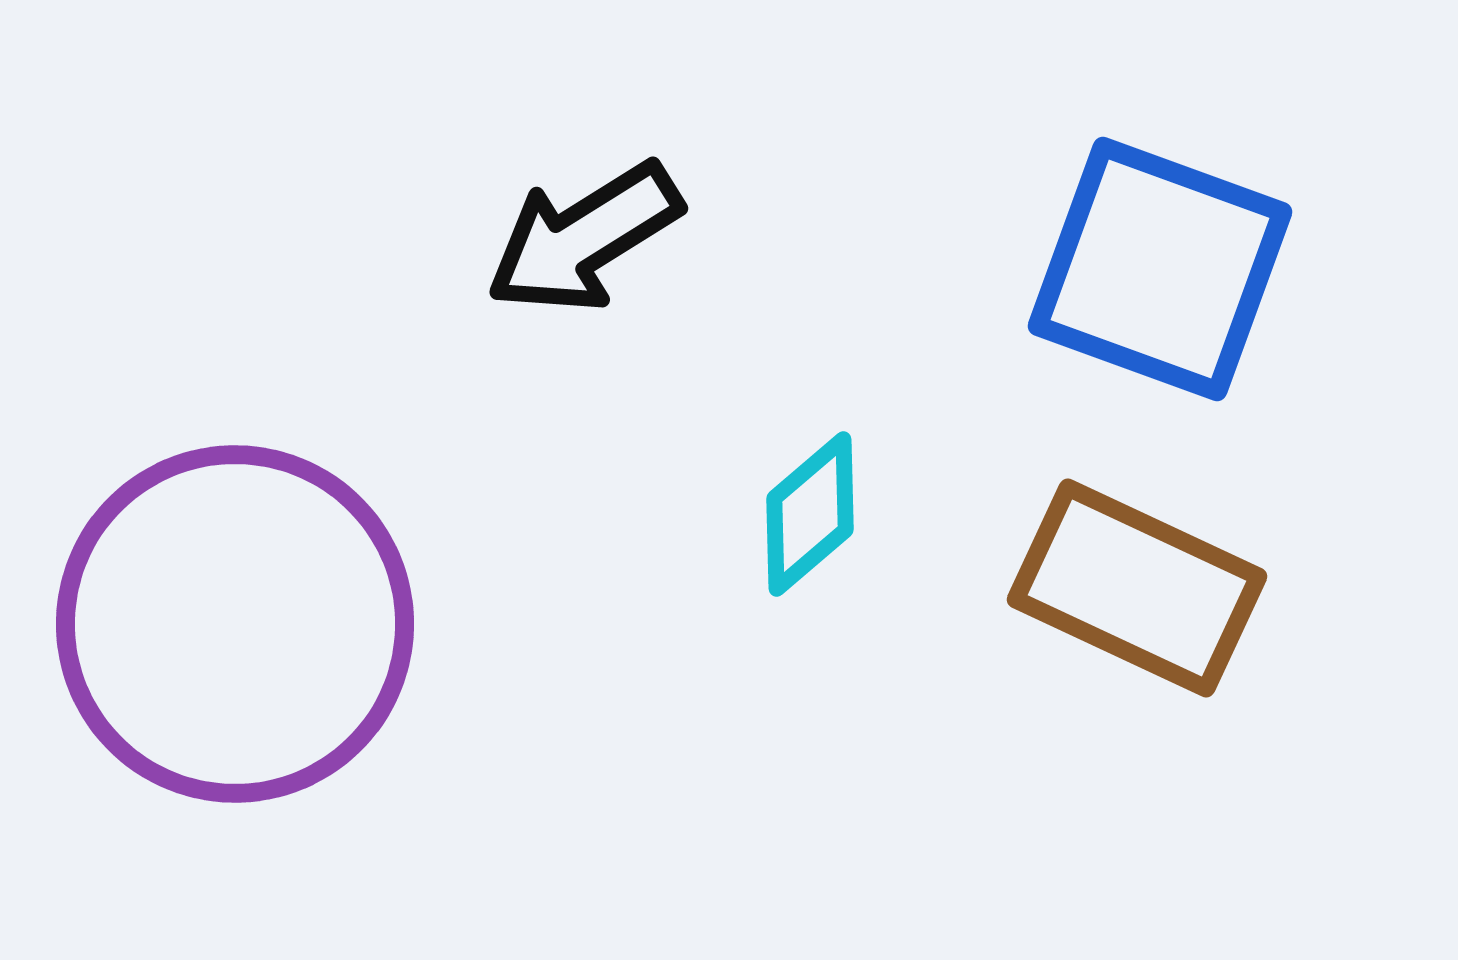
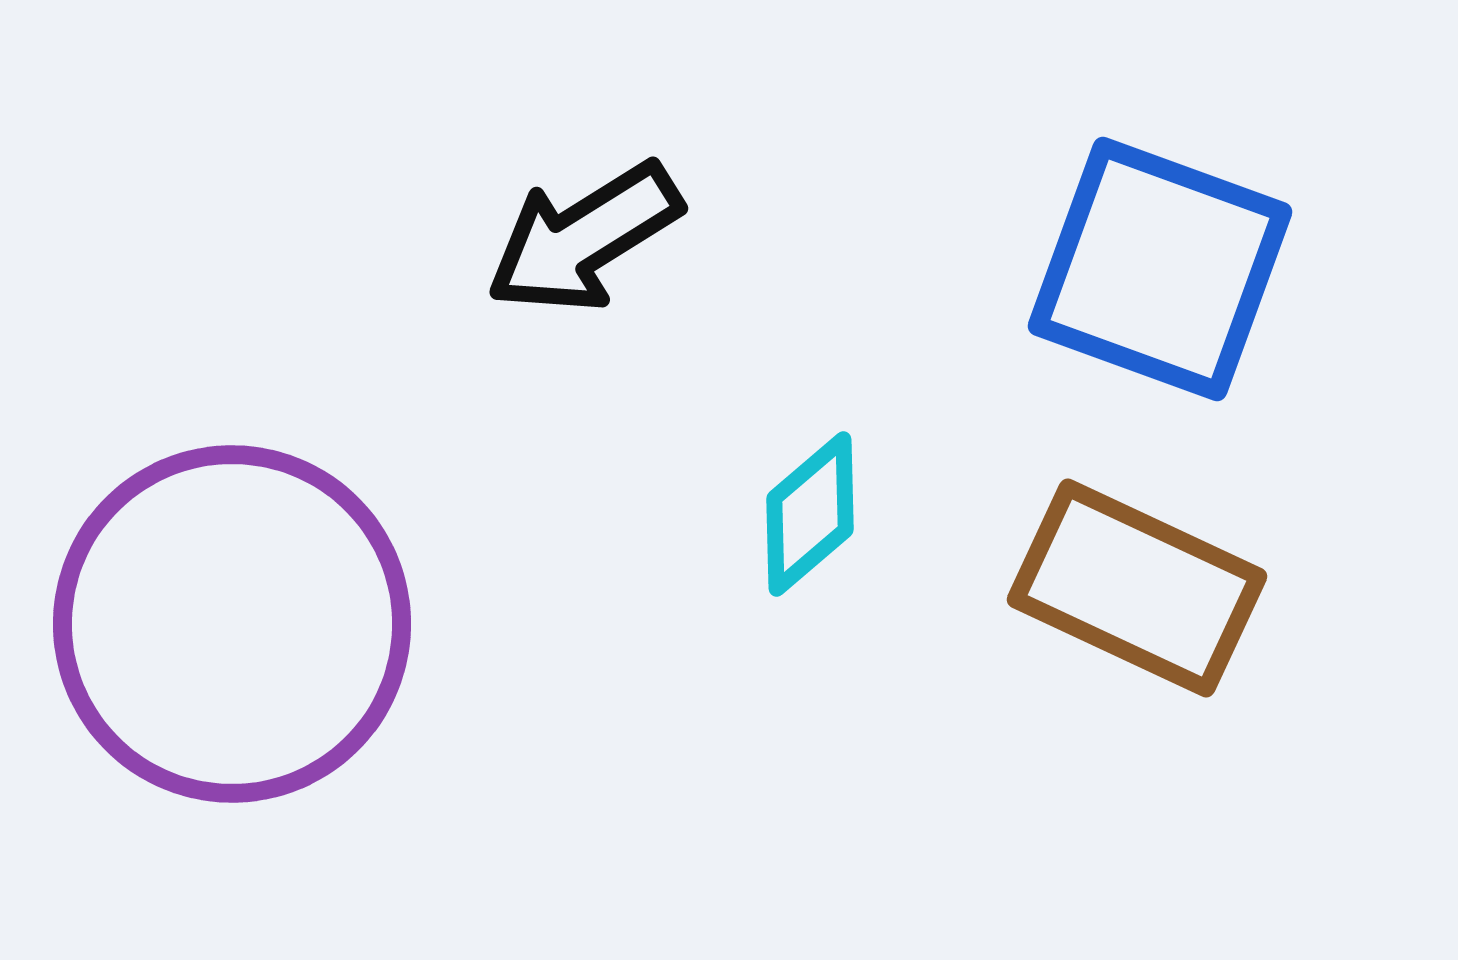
purple circle: moved 3 px left
